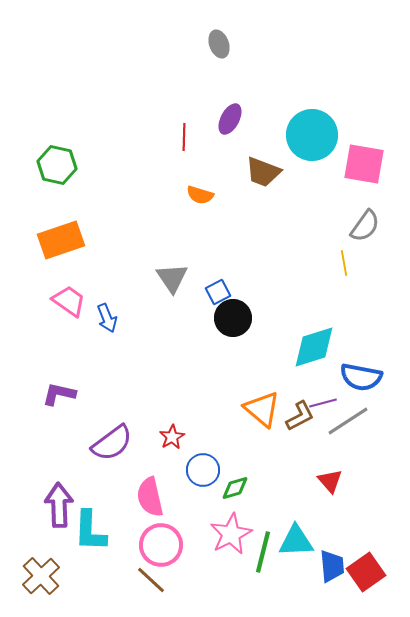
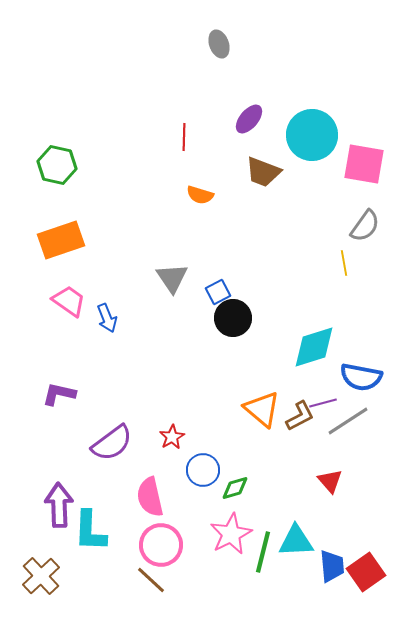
purple ellipse: moved 19 px right; rotated 12 degrees clockwise
